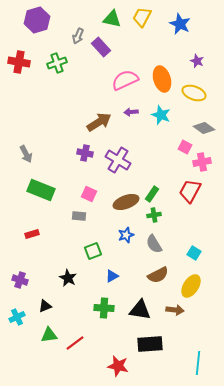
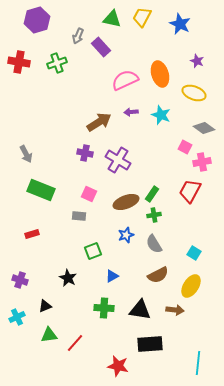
orange ellipse at (162, 79): moved 2 px left, 5 px up
red line at (75, 343): rotated 12 degrees counterclockwise
